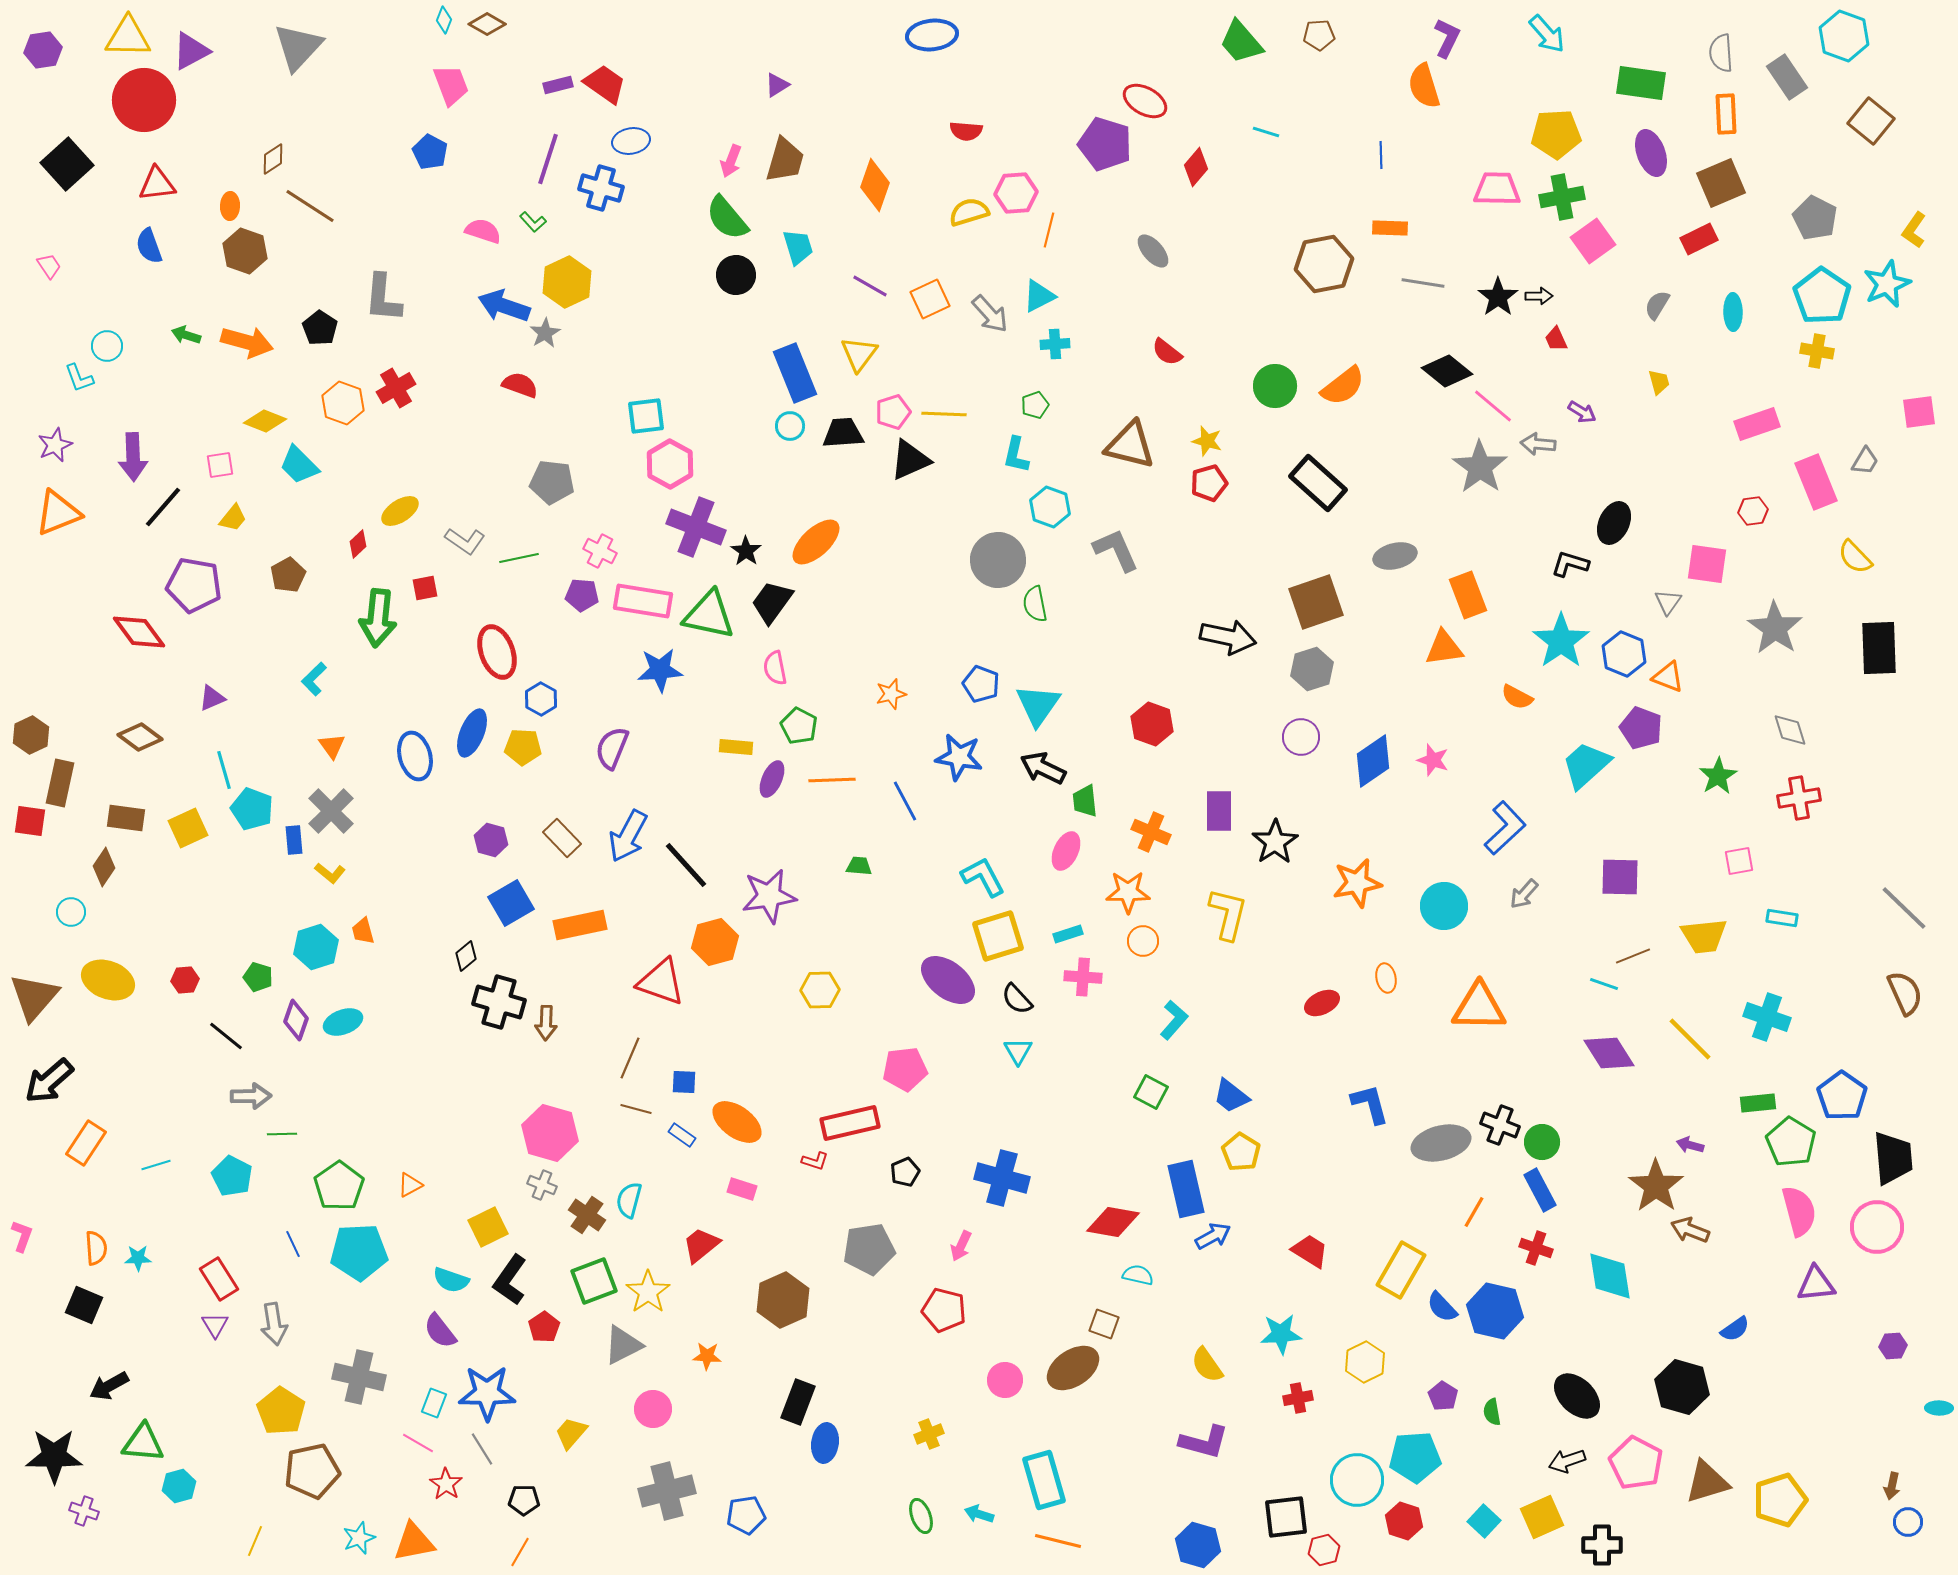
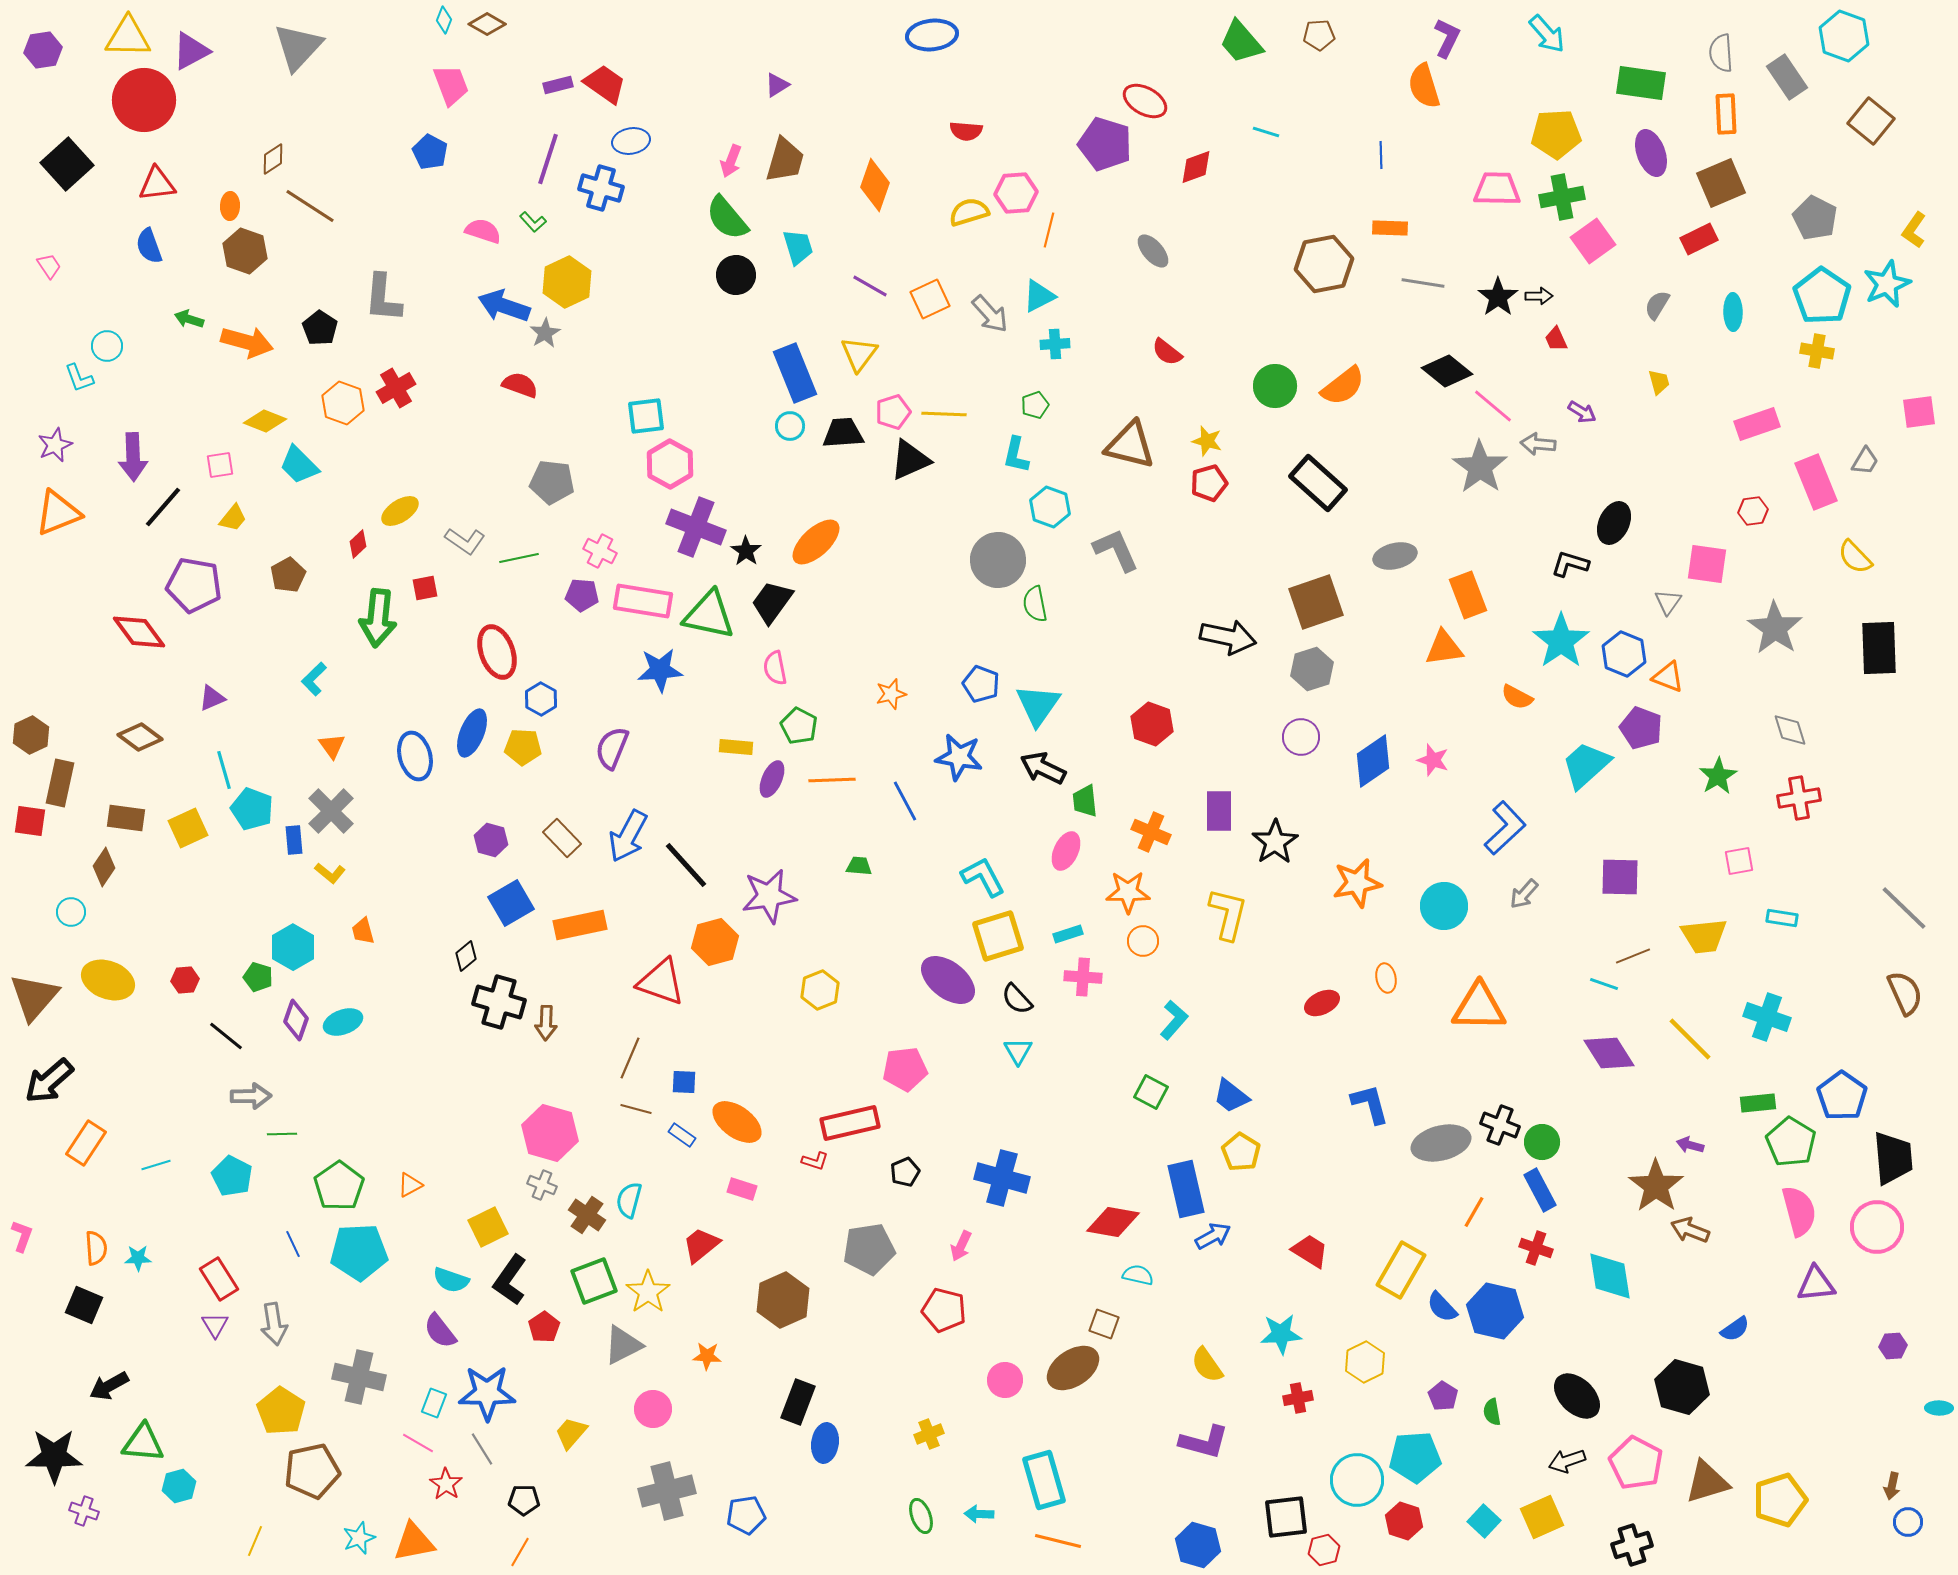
red diamond at (1196, 167): rotated 30 degrees clockwise
green arrow at (186, 335): moved 3 px right, 16 px up
cyan hexagon at (316, 947): moved 23 px left; rotated 12 degrees counterclockwise
yellow hexagon at (820, 990): rotated 21 degrees counterclockwise
cyan arrow at (979, 1514): rotated 16 degrees counterclockwise
black cross at (1602, 1545): moved 30 px right; rotated 18 degrees counterclockwise
